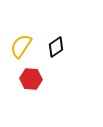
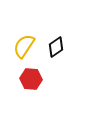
yellow semicircle: moved 3 px right
